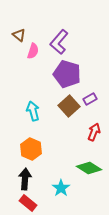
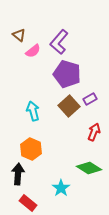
pink semicircle: rotated 35 degrees clockwise
black arrow: moved 7 px left, 5 px up
